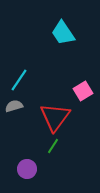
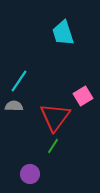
cyan trapezoid: rotated 16 degrees clockwise
cyan line: moved 1 px down
pink square: moved 5 px down
gray semicircle: rotated 18 degrees clockwise
purple circle: moved 3 px right, 5 px down
